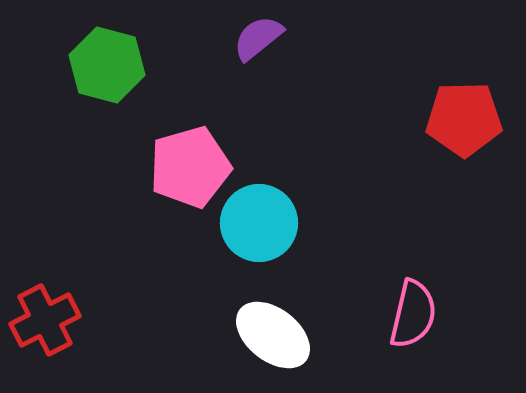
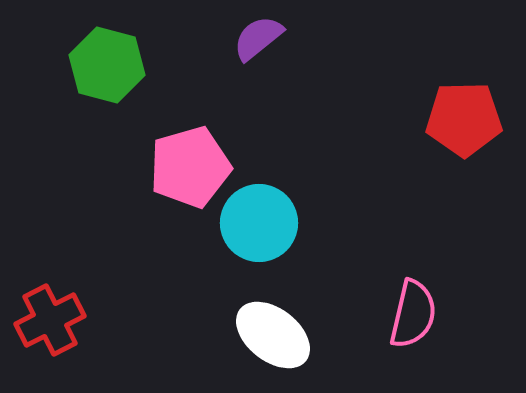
red cross: moved 5 px right
